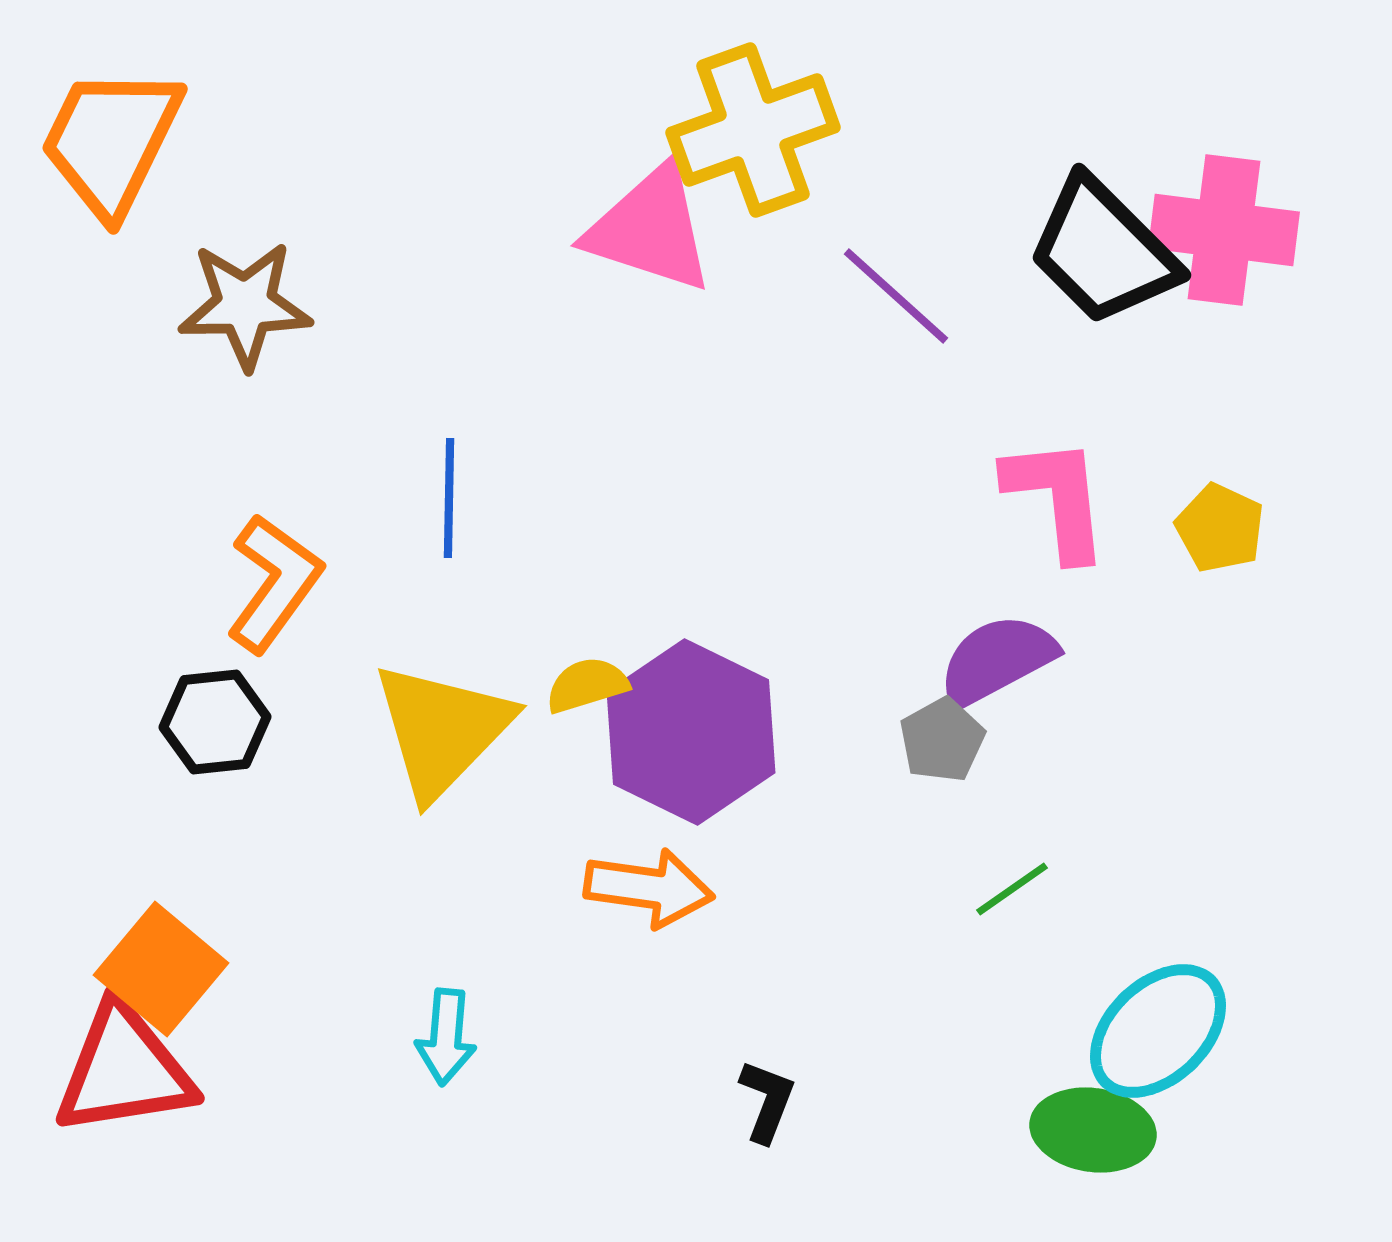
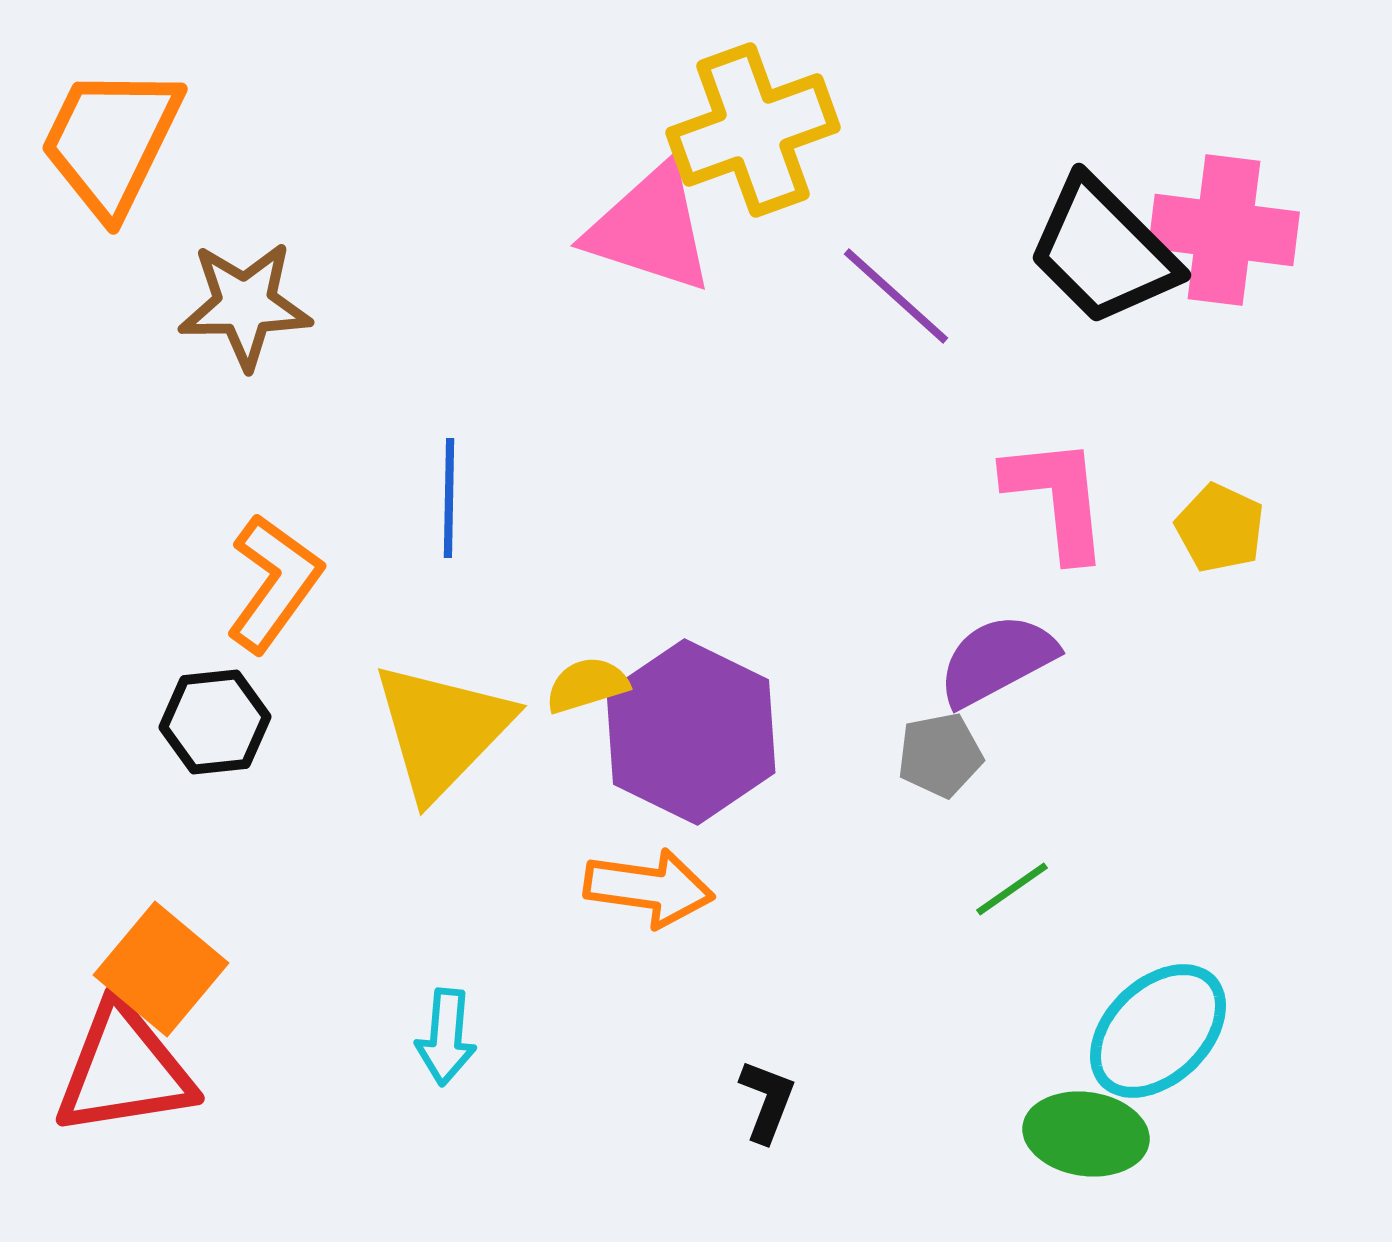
gray pentagon: moved 2 px left, 15 px down; rotated 18 degrees clockwise
green ellipse: moved 7 px left, 4 px down
